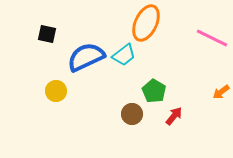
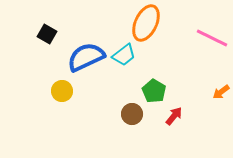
black square: rotated 18 degrees clockwise
yellow circle: moved 6 px right
